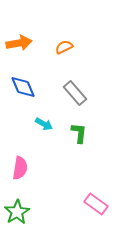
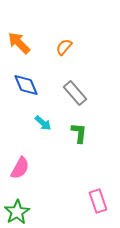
orange arrow: rotated 125 degrees counterclockwise
orange semicircle: rotated 24 degrees counterclockwise
blue diamond: moved 3 px right, 2 px up
cyan arrow: moved 1 px left, 1 px up; rotated 12 degrees clockwise
pink semicircle: rotated 20 degrees clockwise
pink rectangle: moved 2 px right, 3 px up; rotated 35 degrees clockwise
